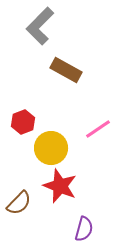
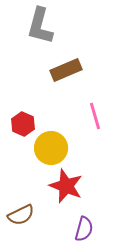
gray L-shape: rotated 30 degrees counterclockwise
brown rectangle: rotated 52 degrees counterclockwise
red hexagon: moved 2 px down; rotated 15 degrees counterclockwise
pink line: moved 3 px left, 13 px up; rotated 72 degrees counterclockwise
red star: moved 6 px right
brown semicircle: moved 2 px right, 12 px down; rotated 20 degrees clockwise
